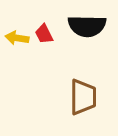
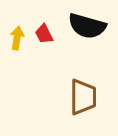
black semicircle: rotated 15 degrees clockwise
yellow arrow: rotated 90 degrees clockwise
